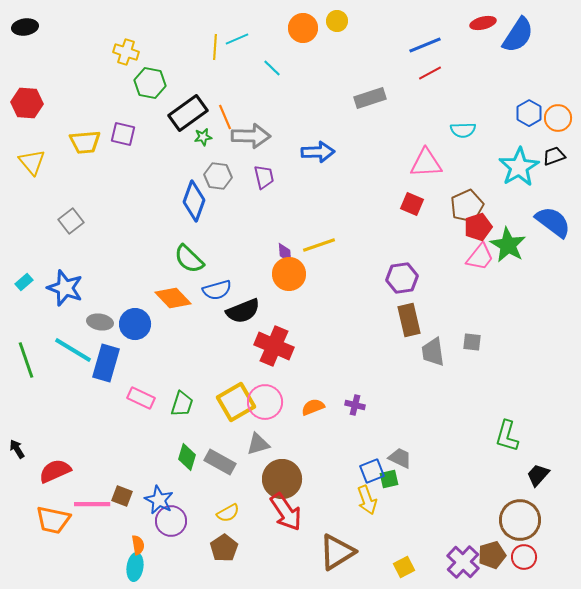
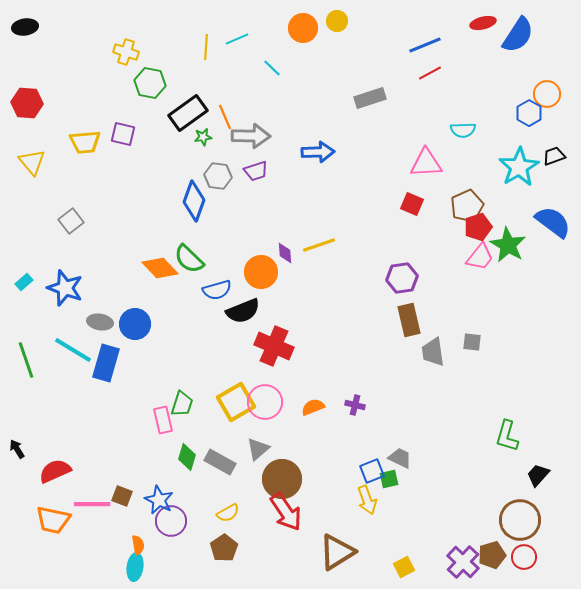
yellow line at (215, 47): moved 9 px left
orange circle at (558, 118): moved 11 px left, 24 px up
purple trapezoid at (264, 177): moved 8 px left, 6 px up; rotated 85 degrees clockwise
orange circle at (289, 274): moved 28 px left, 2 px up
orange diamond at (173, 298): moved 13 px left, 30 px up
pink rectangle at (141, 398): moved 22 px right, 22 px down; rotated 52 degrees clockwise
gray triangle at (258, 444): moved 5 px down; rotated 25 degrees counterclockwise
